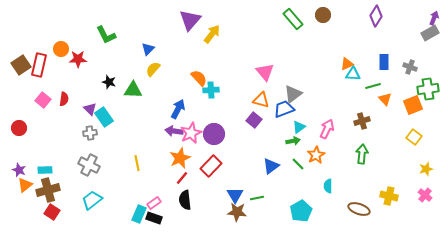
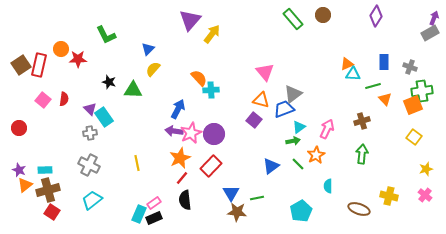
green cross at (428, 89): moved 6 px left, 2 px down
blue triangle at (235, 195): moved 4 px left, 2 px up
black rectangle at (154, 218): rotated 42 degrees counterclockwise
